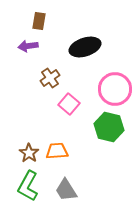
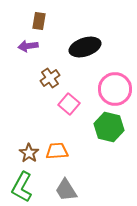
green L-shape: moved 6 px left, 1 px down
